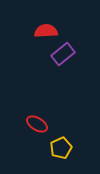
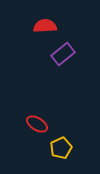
red semicircle: moved 1 px left, 5 px up
